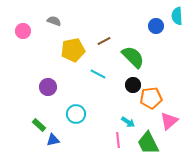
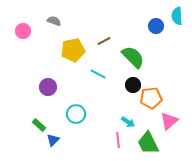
blue triangle: rotated 32 degrees counterclockwise
